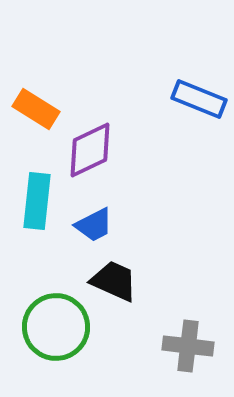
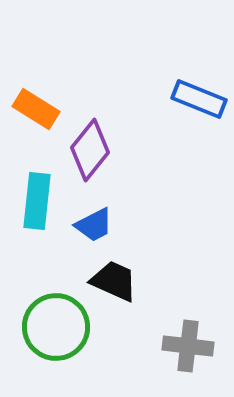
purple diamond: rotated 26 degrees counterclockwise
